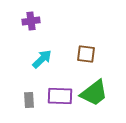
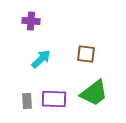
purple cross: rotated 12 degrees clockwise
cyan arrow: moved 1 px left
purple rectangle: moved 6 px left, 3 px down
gray rectangle: moved 2 px left, 1 px down
